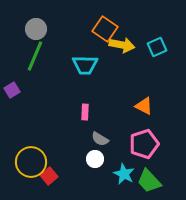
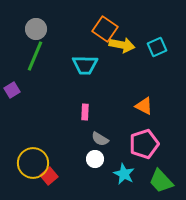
yellow circle: moved 2 px right, 1 px down
green trapezoid: moved 12 px right
